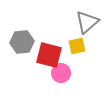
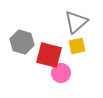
gray triangle: moved 11 px left
gray hexagon: rotated 20 degrees clockwise
